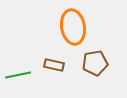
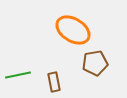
orange ellipse: moved 3 px down; rotated 48 degrees counterclockwise
brown rectangle: moved 17 px down; rotated 66 degrees clockwise
